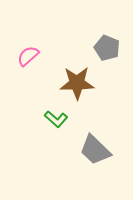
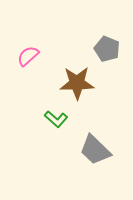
gray pentagon: moved 1 px down
